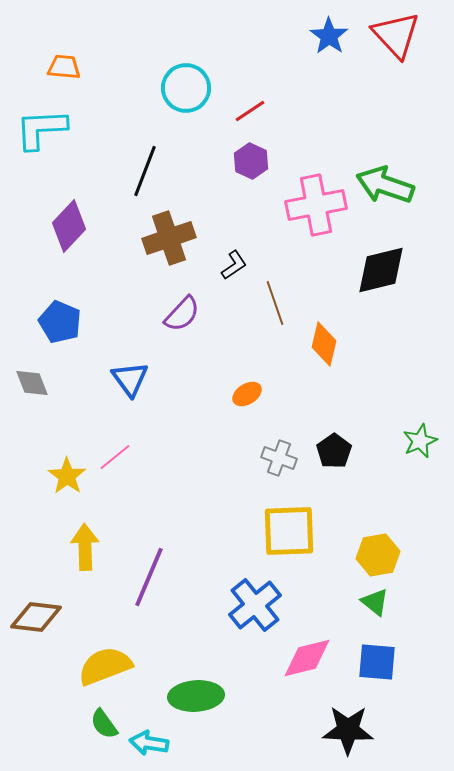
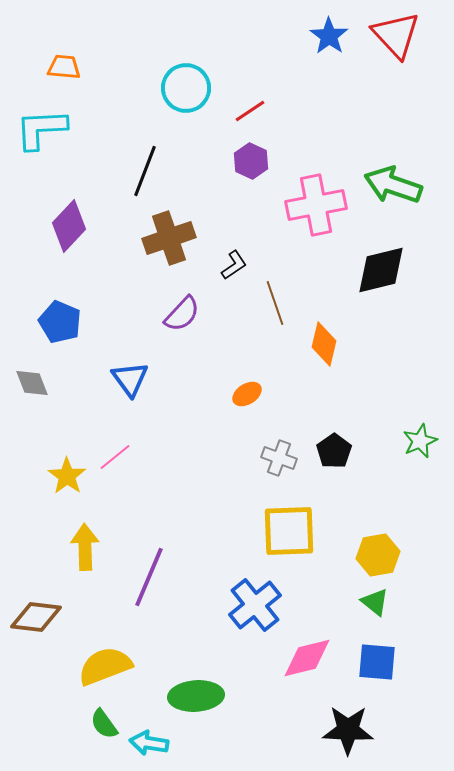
green arrow: moved 8 px right
